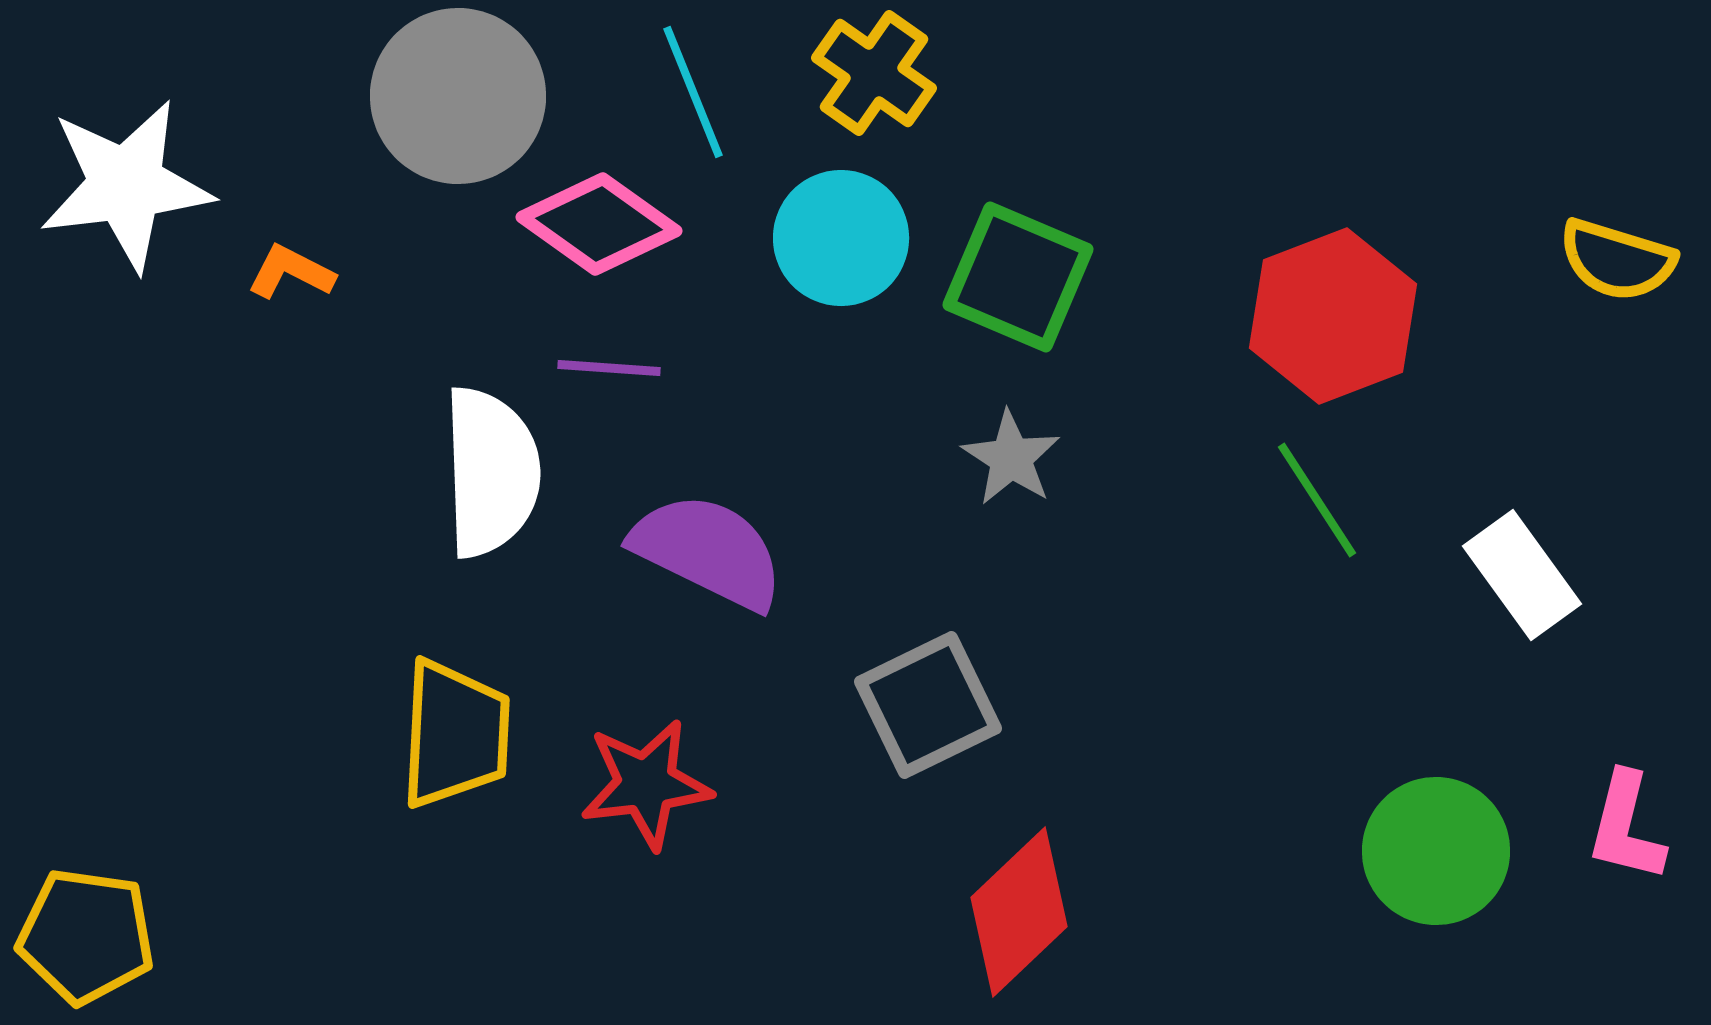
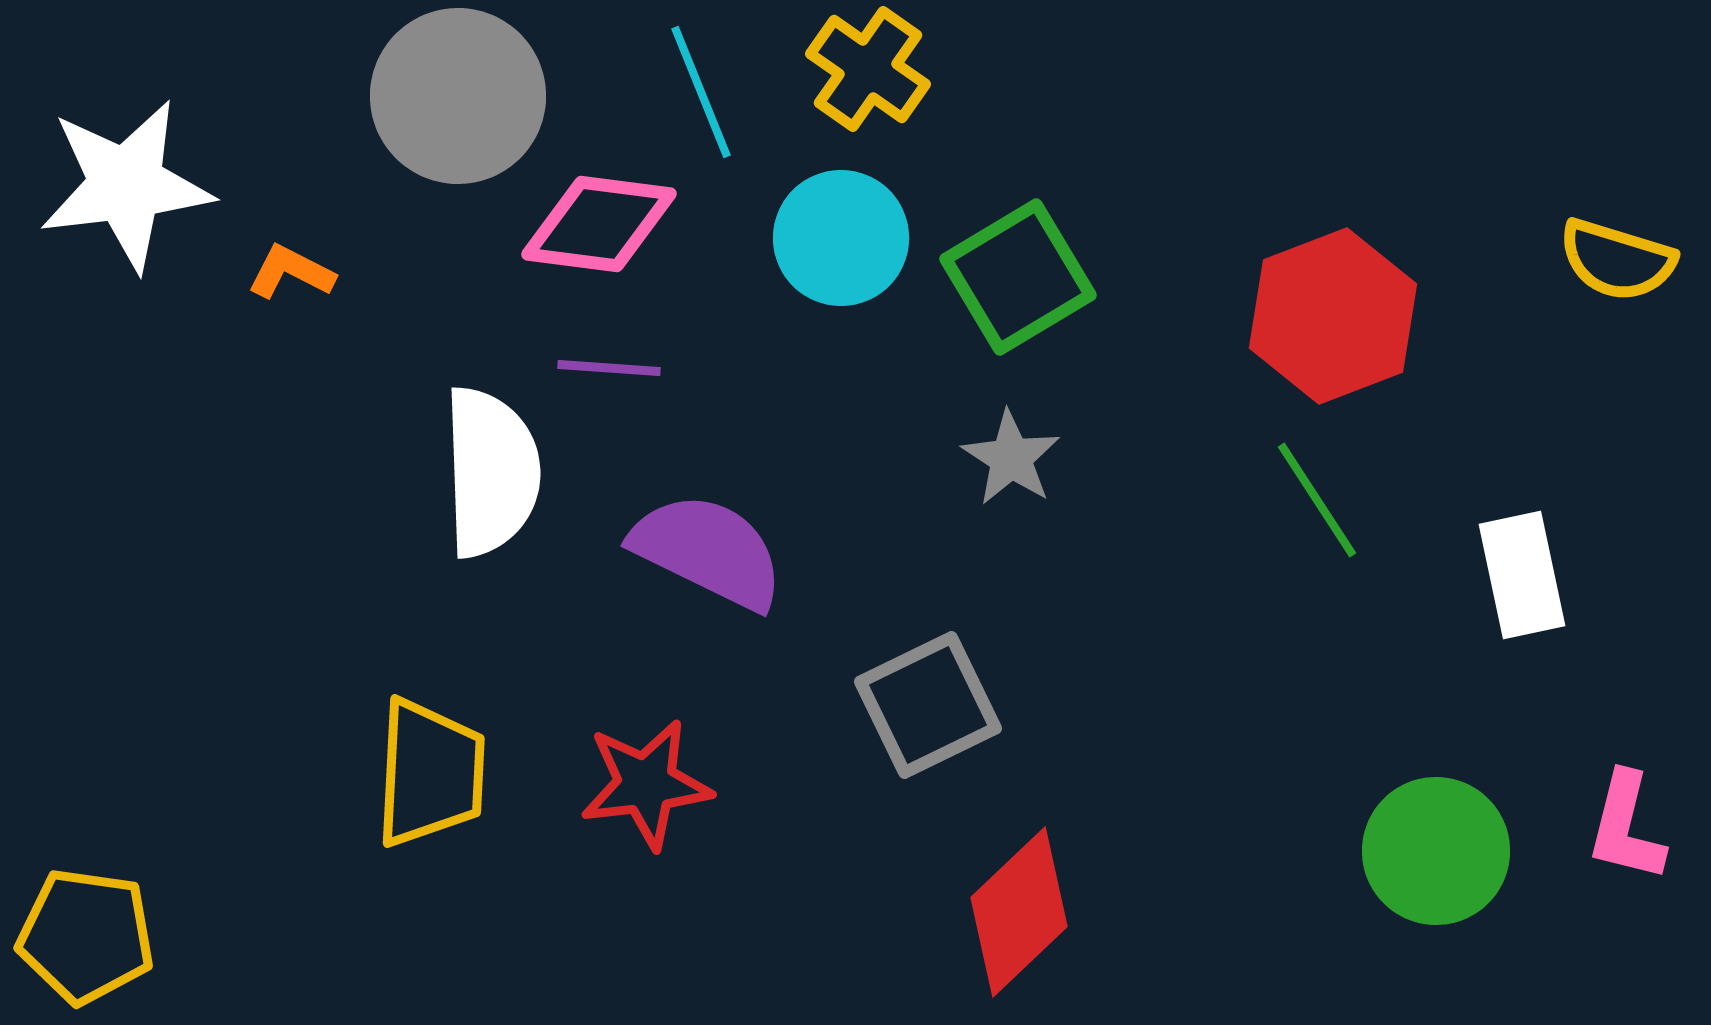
yellow cross: moved 6 px left, 4 px up
cyan line: moved 8 px right
pink diamond: rotated 28 degrees counterclockwise
green square: rotated 36 degrees clockwise
white rectangle: rotated 24 degrees clockwise
yellow trapezoid: moved 25 px left, 39 px down
